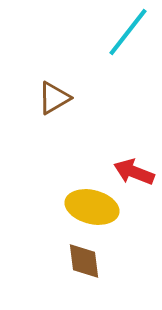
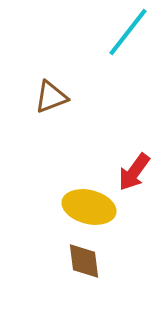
brown triangle: moved 3 px left, 1 px up; rotated 9 degrees clockwise
red arrow: rotated 75 degrees counterclockwise
yellow ellipse: moved 3 px left
